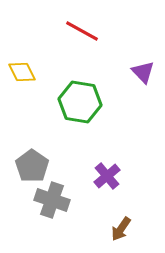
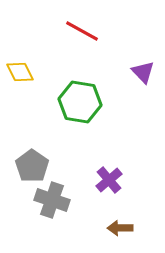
yellow diamond: moved 2 px left
purple cross: moved 2 px right, 4 px down
brown arrow: moved 1 px left, 1 px up; rotated 55 degrees clockwise
